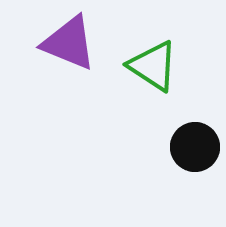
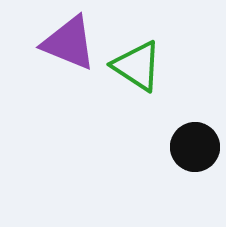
green triangle: moved 16 px left
